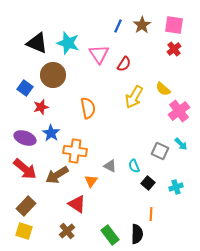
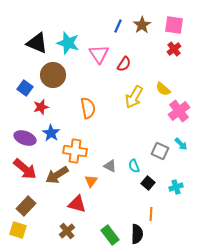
red triangle: rotated 18 degrees counterclockwise
yellow square: moved 6 px left, 1 px up
